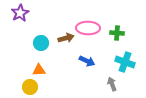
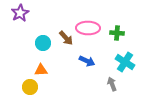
brown arrow: rotated 63 degrees clockwise
cyan circle: moved 2 px right
cyan cross: rotated 12 degrees clockwise
orange triangle: moved 2 px right
